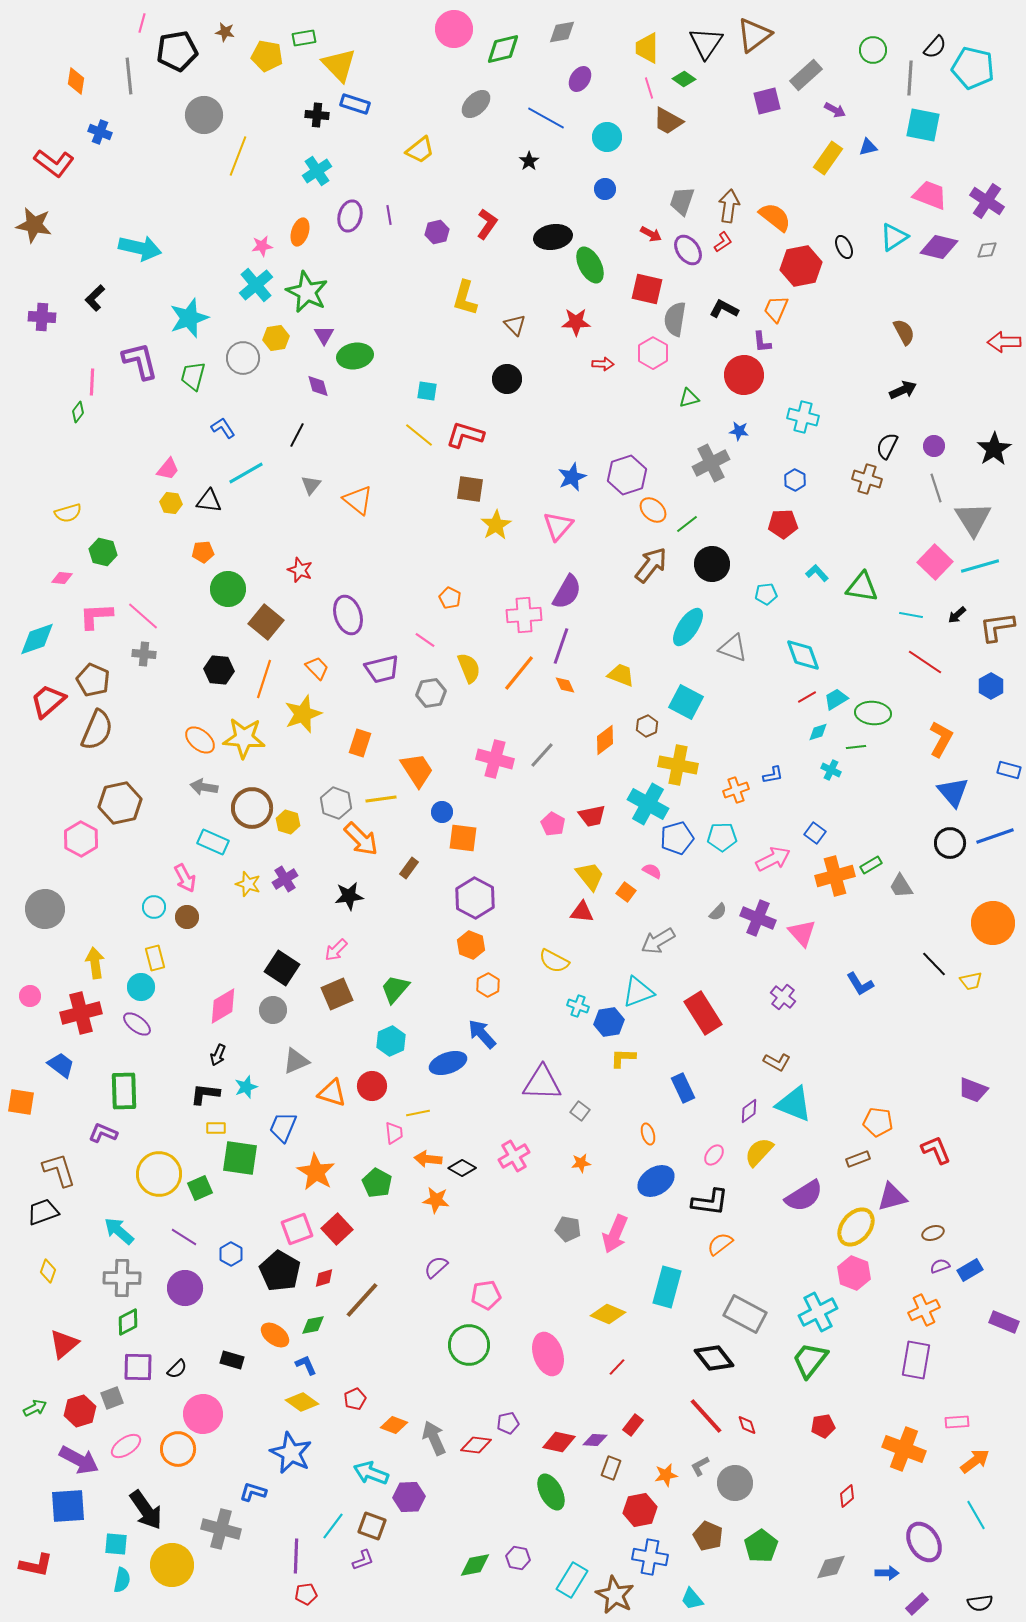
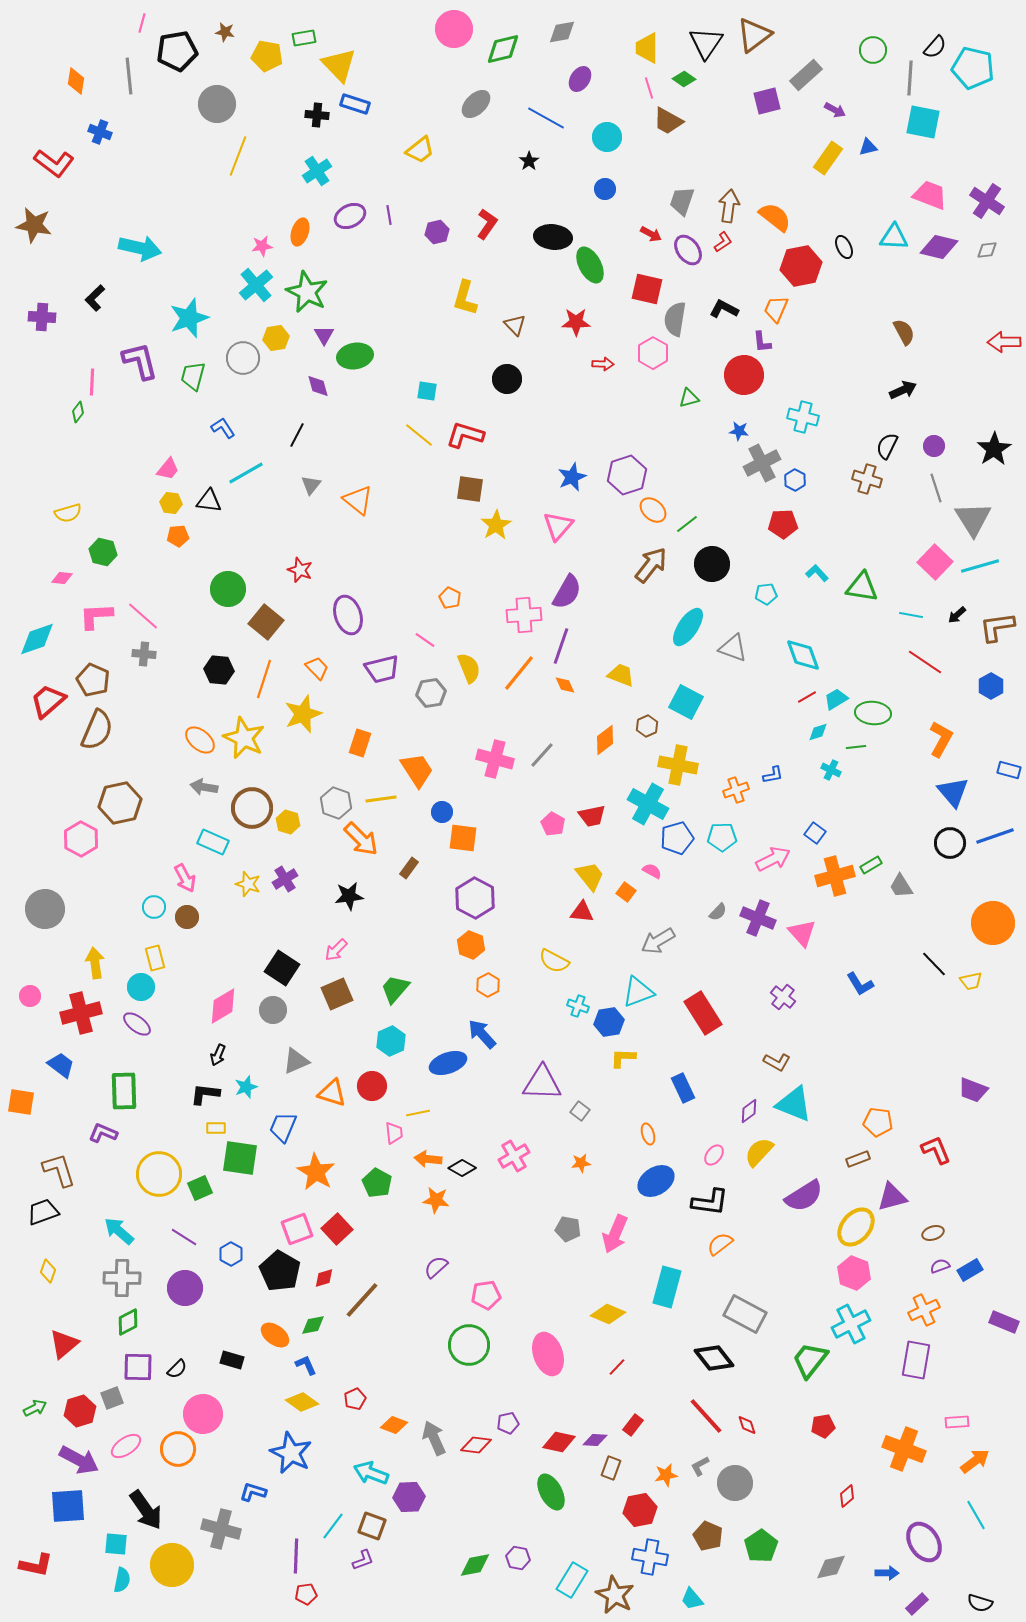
gray circle at (204, 115): moved 13 px right, 11 px up
cyan square at (923, 125): moved 3 px up
purple ellipse at (350, 216): rotated 48 degrees clockwise
black ellipse at (553, 237): rotated 15 degrees clockwise
cyan triangle at (894, 237): rotated 36 degrees clockwise
gray cross at (711, 463): moved 51 px right
orange pentagon at (203, 552): moved 25 px left, 16 px up
yellow star at (244, 738): rotated 21 degrees clockwise
cyan cross at (818, 1312): moved 33 px right, 12 px down
black semicircle at (980, 1603): rotated 25 degrees clockwise
